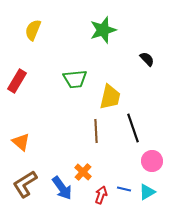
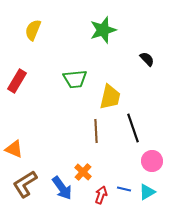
orange triangle: moved 7 px left, 7 px down; rotated 18 degrees counterclockwise
